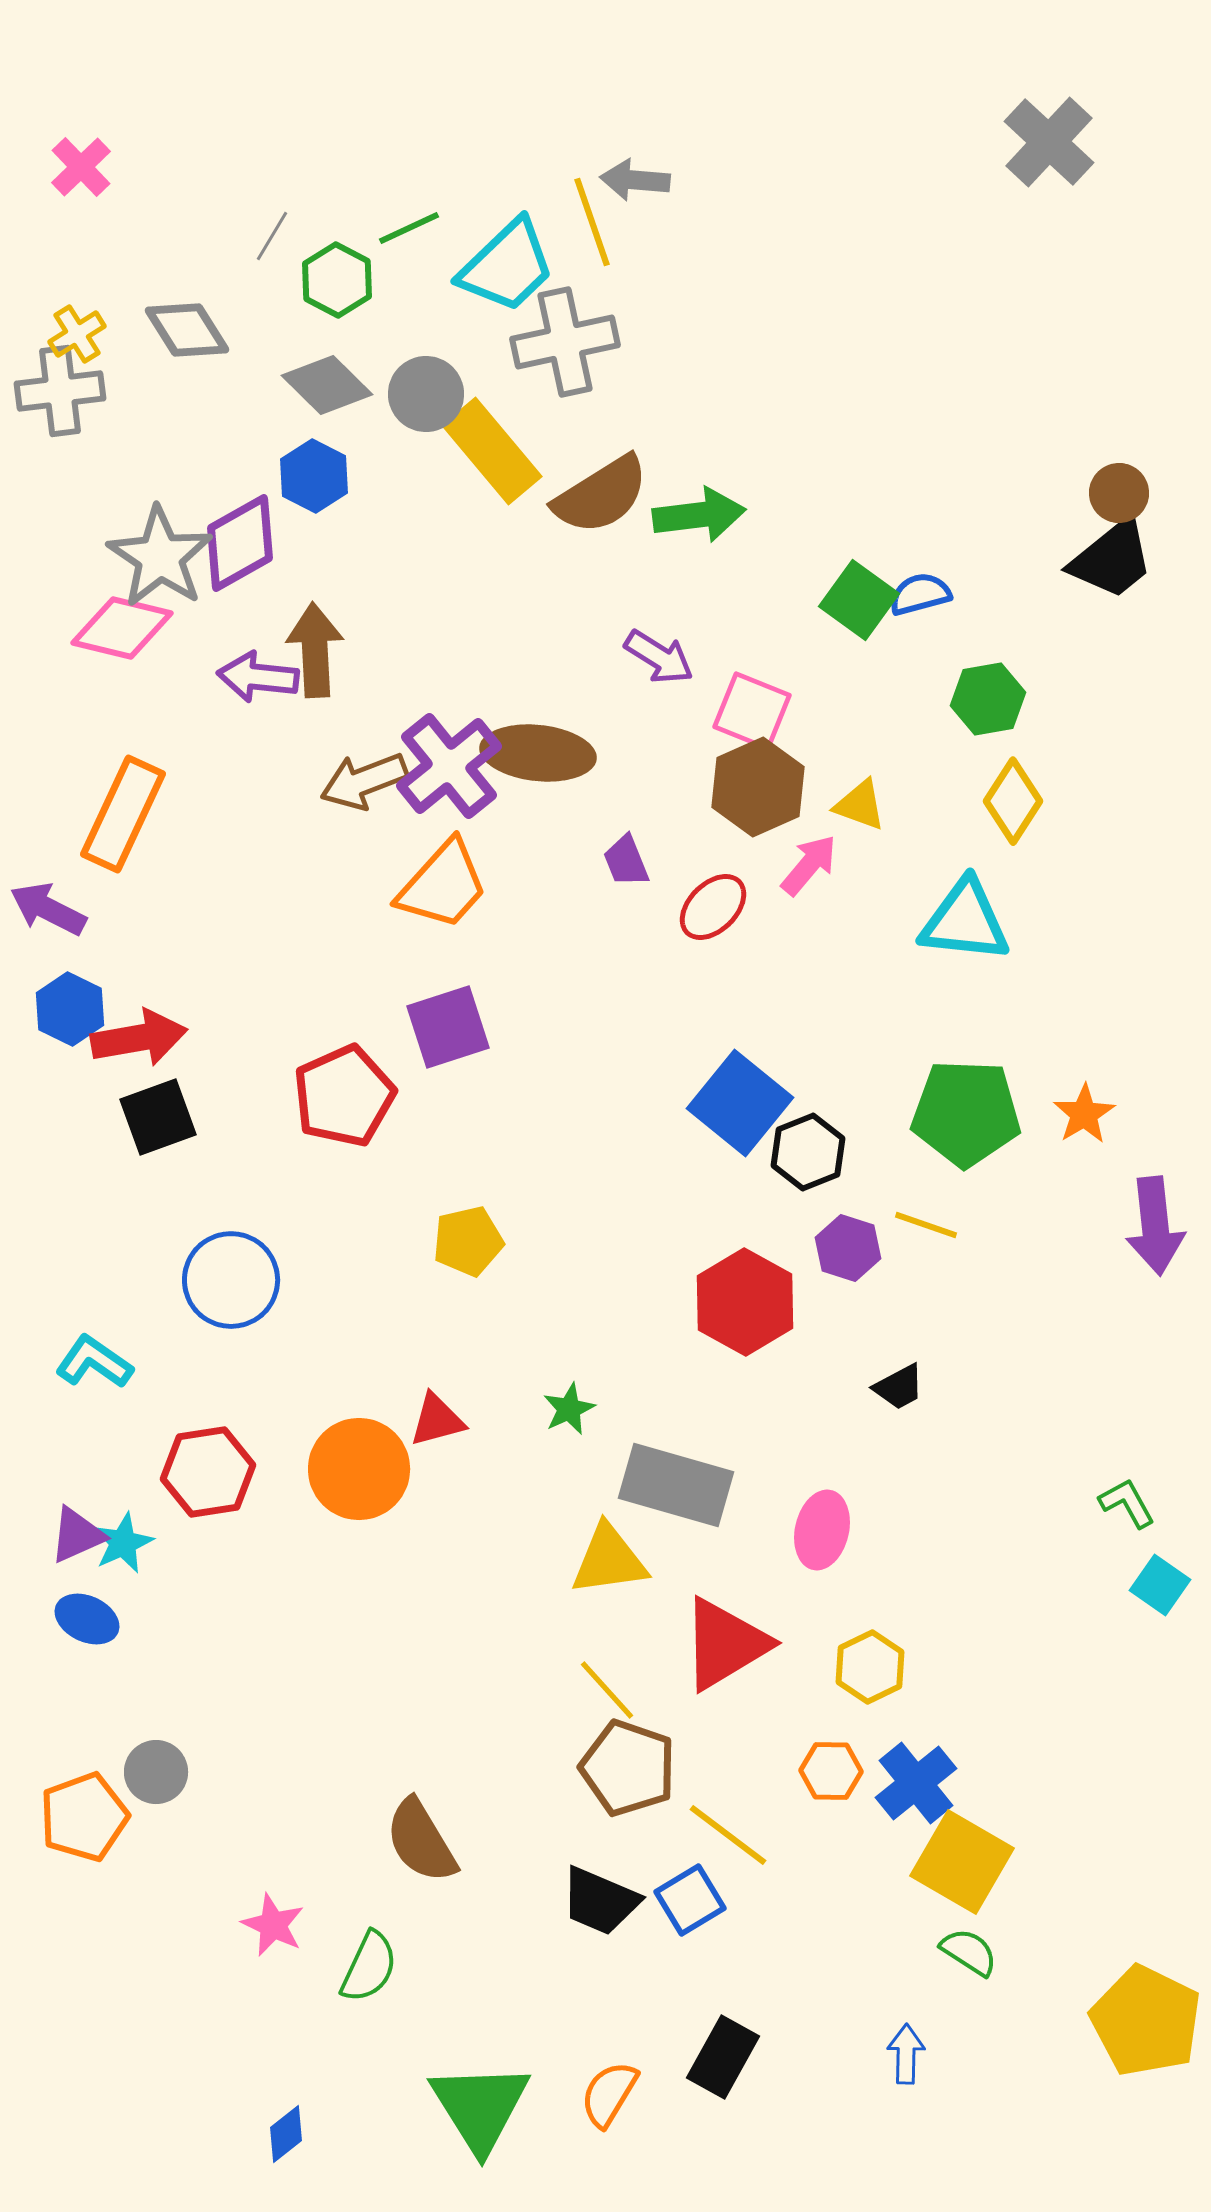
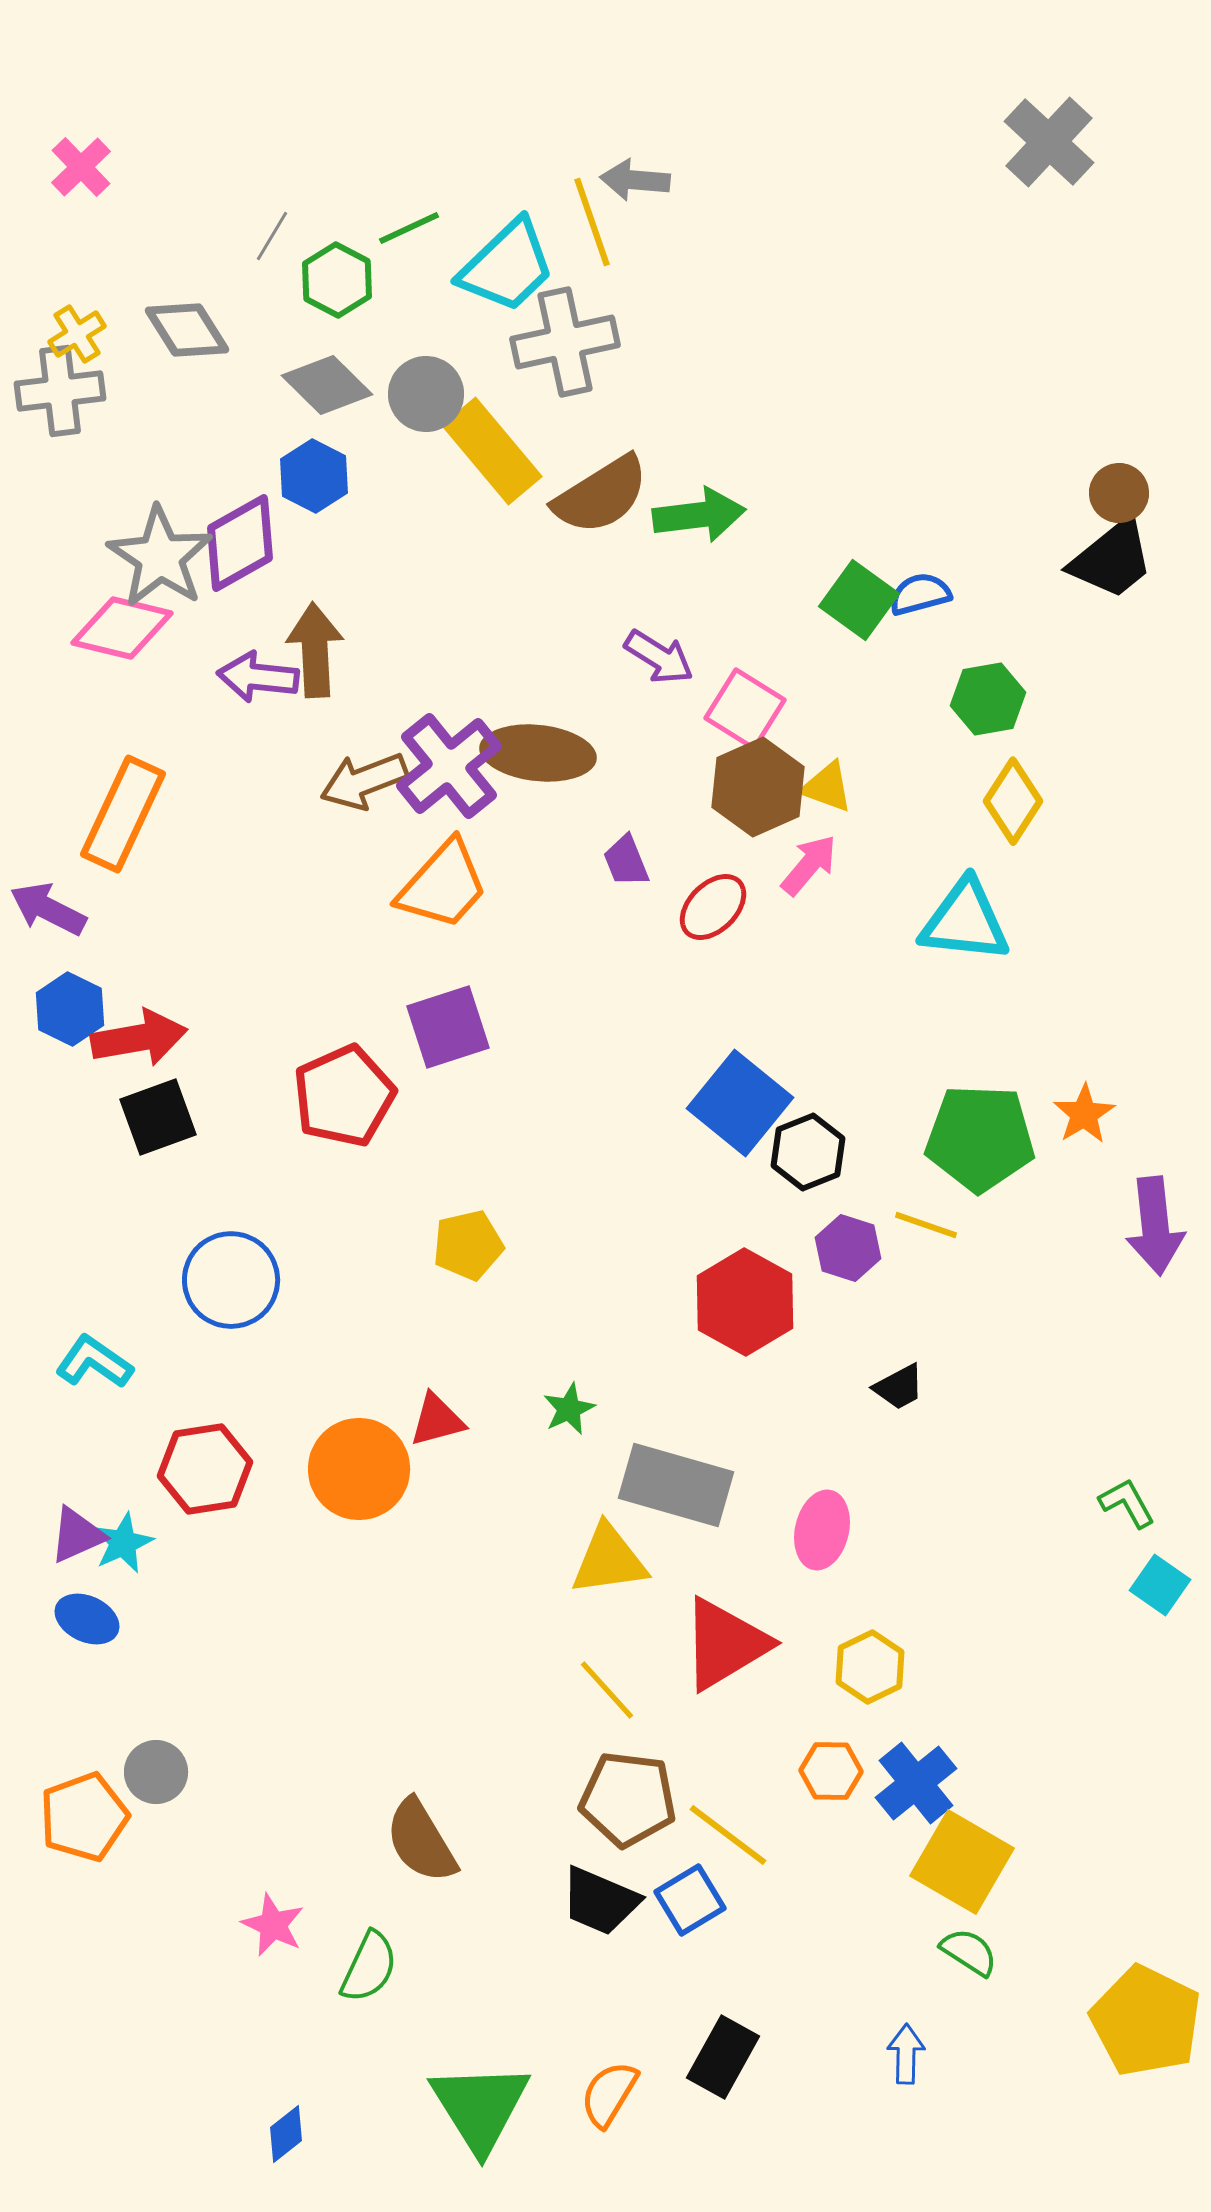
pink square at (752, 711): moved 7 px left, 2 px up; rotated 10 degrees clockwise
yellow triangle at (860, 805): moved 33 px left, 18 px up
green pentagon at (966, 1113): moved 14 px right, 25 px down
yellow pentagon at (468, 1241): moved 4 px down
red hexagon at (208, 1472): moved 3 px left, 3 px up
brown pentagon at (628, 1768): moved 31 px down; rotated 12 degrees counterclockwise
